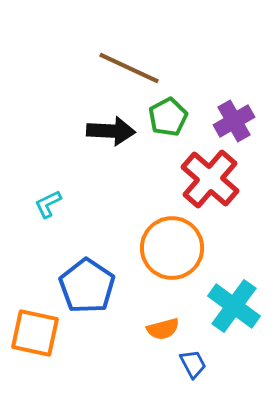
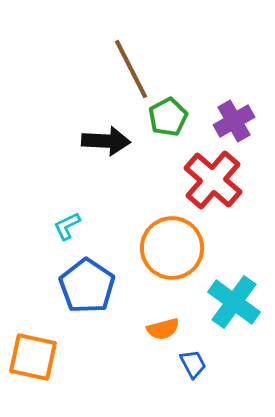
brown line: moved 2 px right, 1 px down; rotated 38 degrees clockwise
black arrow: moved 5 px left, 10 px down
red cross: moved 3 px right, 1 px down
cyan L-shape: moved 19 px right, 22 px down
cyan cross: moved 4 px up
orange square: moved 2 px left, 24 px down
